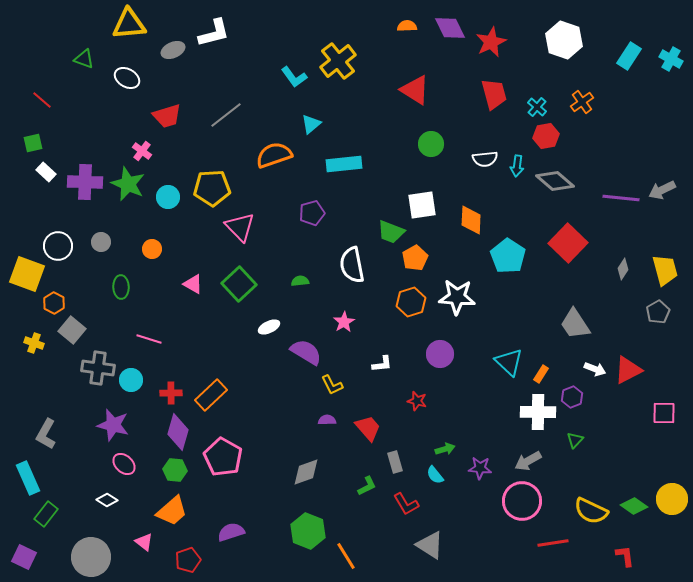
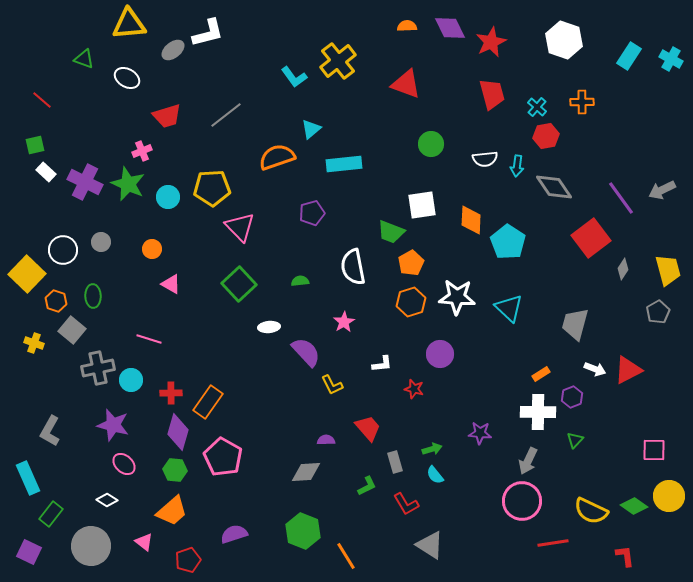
white L-shape at (214, 33): moved 6 px left
gray ellipse at (173, 50): rotated 15 degrees counterclockwise
red triangle at (415, 90): moved 9 px left, 6 px up; rotated 12 degrees counterclockwise
red trapezoid at (494, 94): moved 2 px left
orange cross at (582, 102): rotated 35 degrees clockwise
cyan triangle at (311, 124): moved 5 px down
green square at (33, 143): moved 2 px right, 2 px down
pink cross at (142, 151): rotated 30 degrees clockwise
orange semicircle at (274, 155): moved 3 px right, 2 px down
gray diamond at (555, 181): moved 1 px left, 6 px down; rotated 15 degrees clockwise
purple cross at (85, 182): rotated 24 degrees clockwise
purple line at (621, 198): rotated 48 degrees clockwise
red square at (568, 243): moved 23 px right, 5 px up; rotated 9 degrees clockwise
white circle at (58, 246): moved 5 px right, 4 px down
cyan pentagon at (508, 256): moved 14 px up
orange pentagon at (415, 258): moved 4 px left, 5 px down
white semicircle at (352, 265): moved 1 px right, 2 px down
yellow trapezoid at (665, 270): moved 3 px right
yellow square at (27, 274): rotated 24 degrees clockwise
pink triangle at (193, 284): moved 22 px left
green ellipse at (121, 287): moved 28 px left, 9 px down
orange hexagon at (54, 303): moved 2 px right, 2 px up; rotated 10 degrees counterclockwise
gray trapezoid at (575, 324): rotated 48 degrees clockwise
white ellipse at (269, 327): rotated 20 degrees clockwise
purple semicircle at (306, 352): rotated 16 degrees clockwise
cyan triangle at (509, 362): moved 54 px up
gray cross at (98, 368): rotated 20 degrees counterclockwise
orange rectangle at (541, 374): rotated 24 degrees clockwise
orange rectangle at (211, 395): moved 3 px left, 7 px down; rotated 12 degrees counterclockwise
red star at (417, 401): moved 3 px left, 12 px up
pink square at (664, 413): moved 10 px left, 37 px down
purple semicircle at (327, 420): moved 1 px left, 20 px down
gray L-shape at (46, 434): moved 4 px right, 3 px up
green arrow at (445, 449): moved 13 px left
gray arrow at (528, 461): rotated 36 degrees counterclockwise
purple star at (480, 468): moved 35 px up
gray diamond at (306, 472): rotated 16 degrees clockwise
yellow circle at (672, 499): moved 3 px left, 3 px up
green rectangle at (46, 514): moved 5 px right
green hexagon at (308, 531): moved 5 px left
purple semicircle at (231, 532): moved 3 px right, 2 px down
purple square at (24, 557): moved 5 px right, 5 px up
gray circle at (91, 557): moved 11 px up
